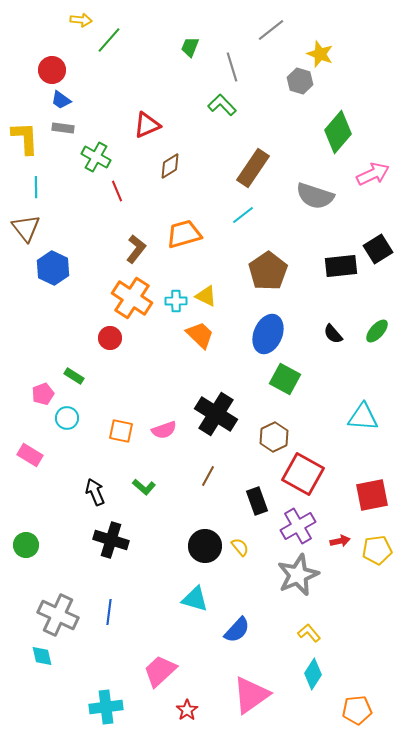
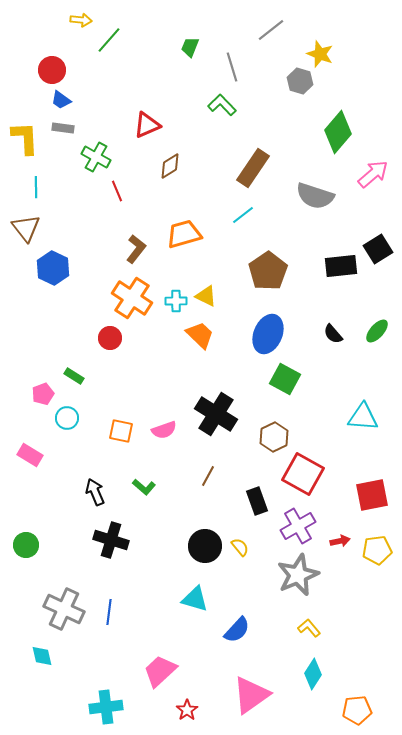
pink arrow at (373, 174): rotated 16 degrees counterclockwise
gray cross at (58, 615): moved 6 px right, 6 px up
yellow L-shape at (309, 633): moved 5 px up
